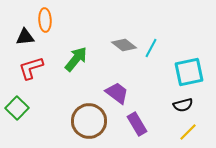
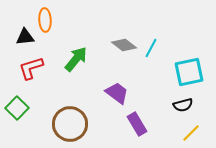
brown circle: moved 19 px left, 3 px down
yellow line: moved 3 px right, 1 px down
